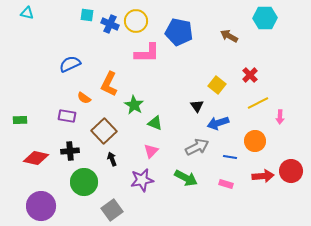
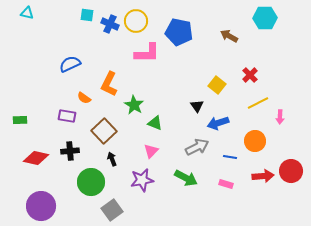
green circle: moved 7 px right
